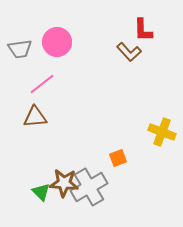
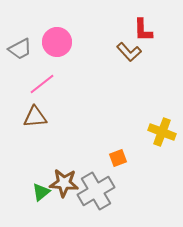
gray trapezoid: rotated 20 degrees counterclockwise
gray cross: moved 7 px right, 4 px down
green triangle: rotated 36 degrees clockwise
